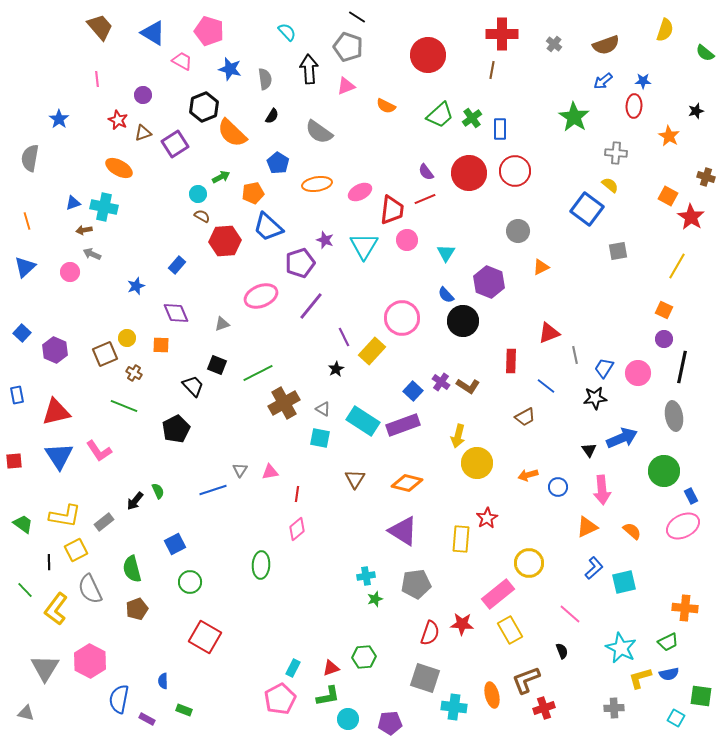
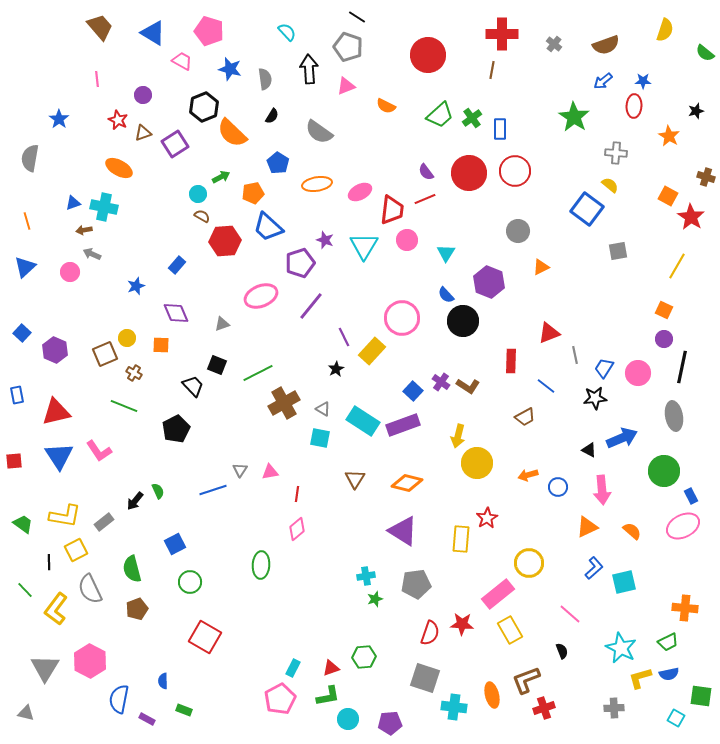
black triangle at (589, 450): rotated 28 degrees counterclockwise
